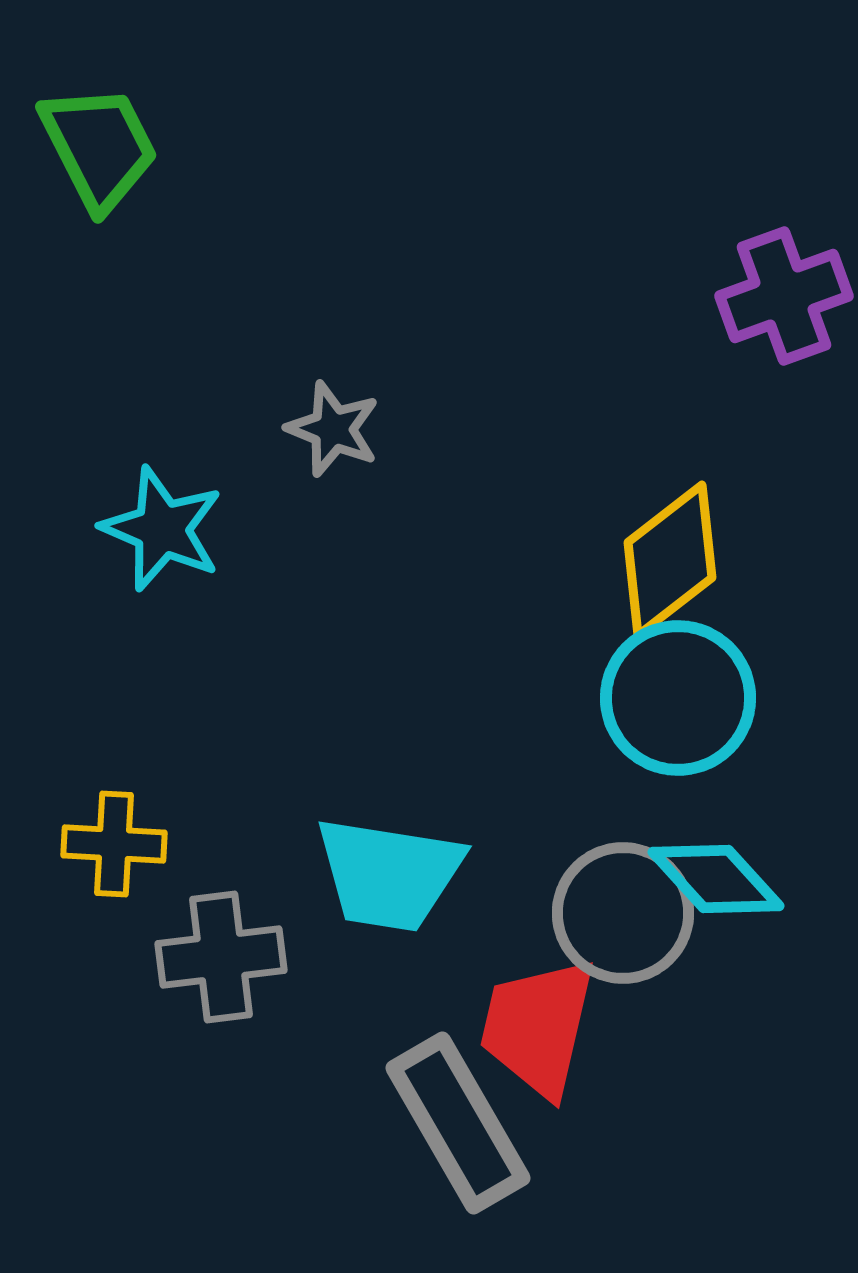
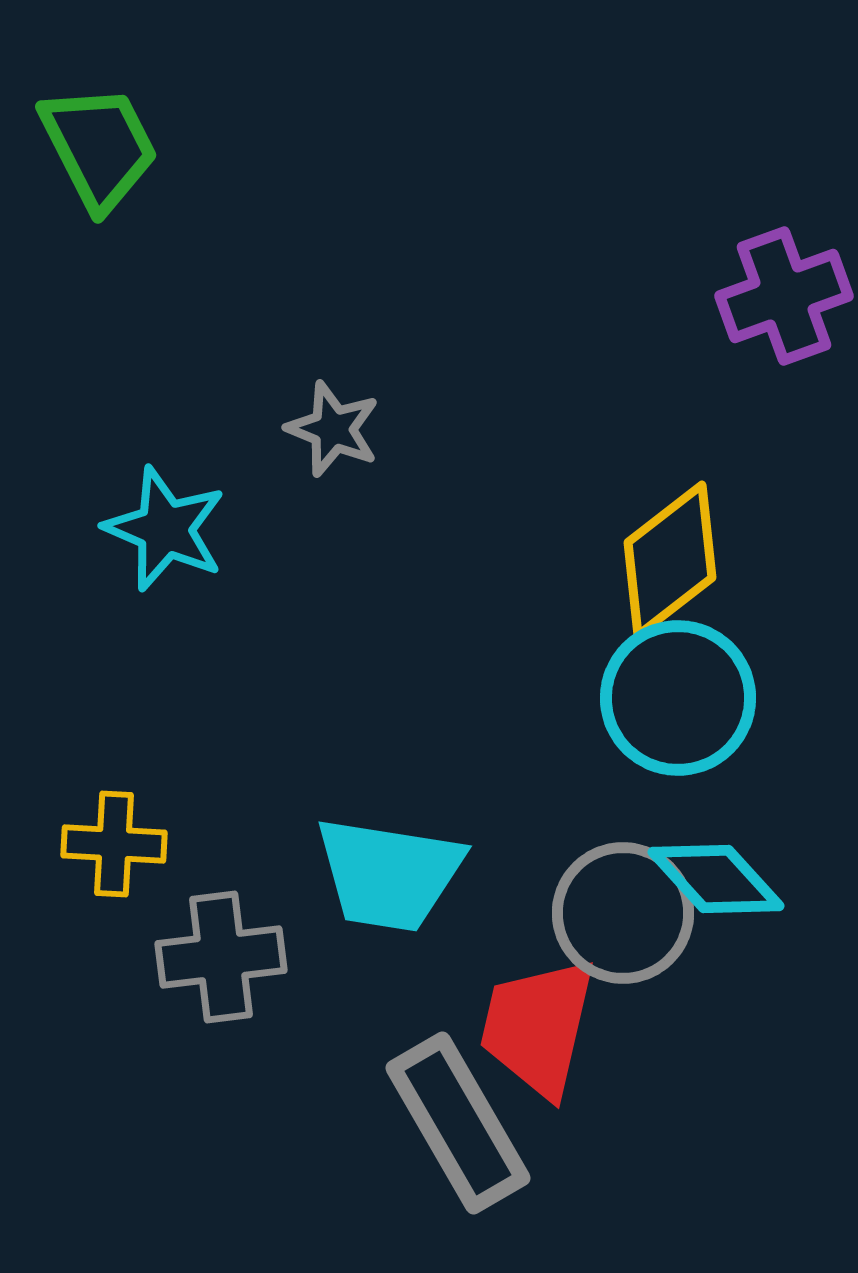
cyan star: moved 3 px right
